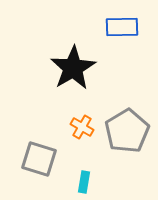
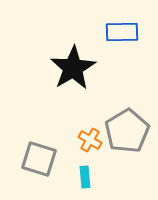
blue rectangle: moved 5 px down
orange cross: moved 8 px right, 13 px down
cyan rectangle: moved 1 px right, 5 px up; rotated 15 degrees counterclockwise
